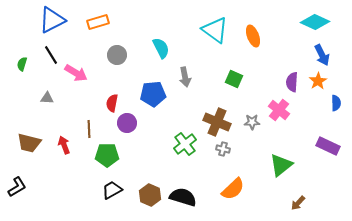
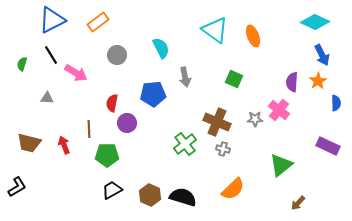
orange rectangle: rotated 20 degrees counterclockwise
gray star: moved 3 px right, 3 px up
